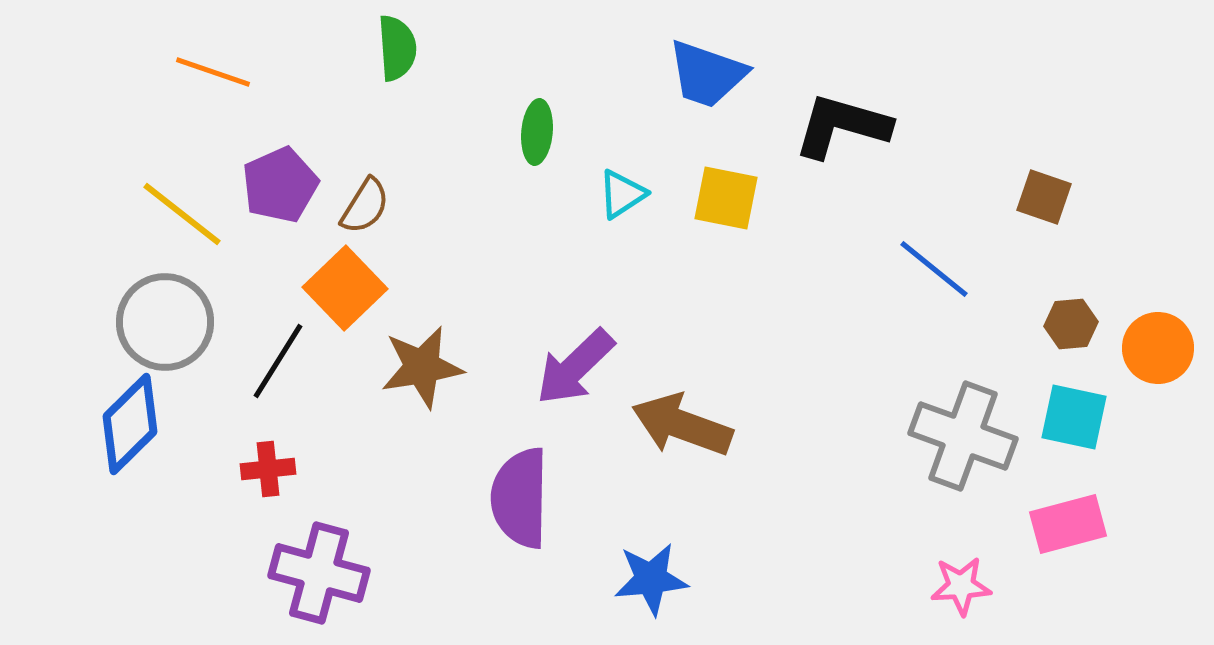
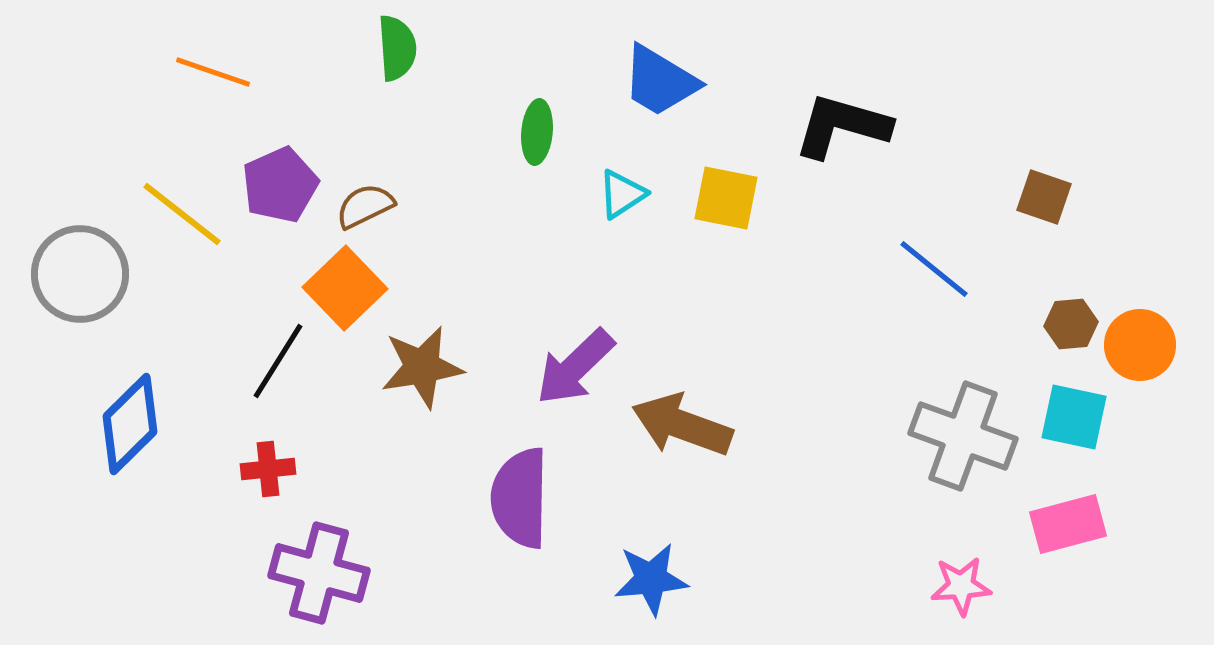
blue trapezoid: moved 47 px left, 7 px down; rotated 12 degrees clockwise
brown semicircle: rotated 148 degrees counterclockwise
gray circle: moved 85 px left, 48 px up
orange circle: moved 18 px left, 3 px up
